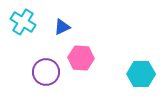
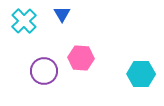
cyan cross: moved 1 px right, 1 px up; rotated 15 degrees clockwise
blue triangle: moved 13 px up; rotated 36 degrees counterclockwise
purple circle: moved 2 px left, 1 px up
